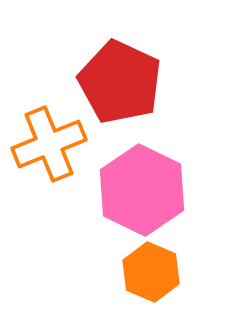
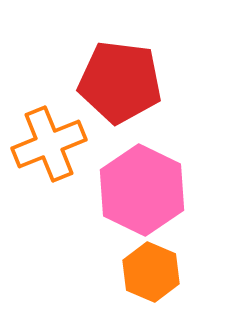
red pentagon: rotated 18 degrees counterclockwise
